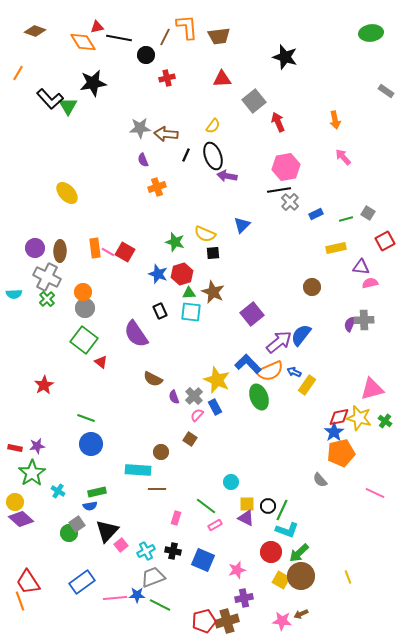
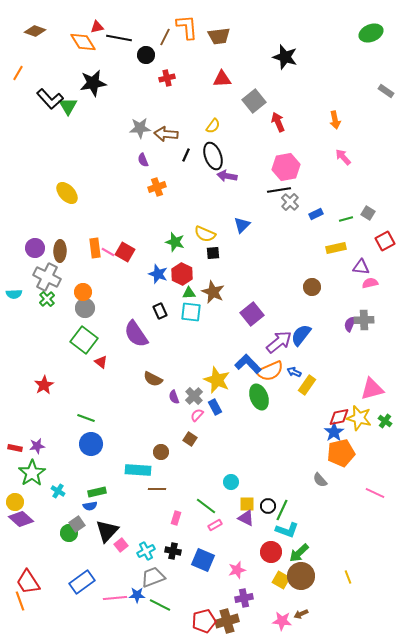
green ellipse at (371, 33): rotated 15 degrees counterclockwise
red hexagon at (182, 274): rotated 15 degrees counterclockwise
